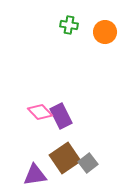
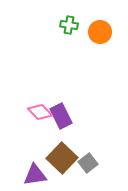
orange circle: moved 5 px left
brown square: moved 3 px left; rotated 12 degrees counterclockwise
